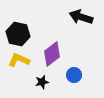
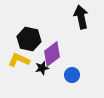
black arrow: rotated 60 degrees clockwise
black hexagon: moved 11 px right, 5 px down
blue circle: moved 2 px left
black star: moved 14 px up
